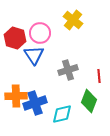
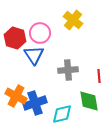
gray cross: rotated 12 degrees clockwise
orange cross: rotated 30 degrees clockwise
green diamond: rotated 30 degrees counterclockwise
